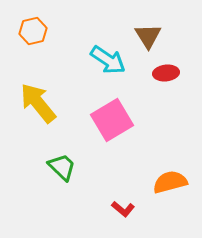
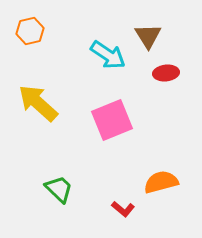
orange hexagon: moved 3 px left
cyan arrow: moved 5 px up
yellow arrow: rotated 9 degrees counterclockwise
pink square: rotated 9 degrees clockwise
green trapezoid: moved 3 px left, 22 px down
orange semicircle: moved 9 px left
